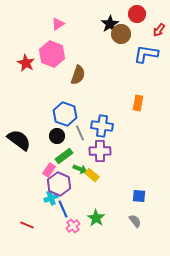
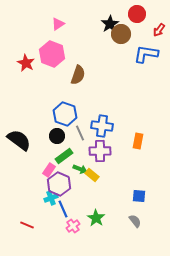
orange rectangle: moved 38 px down
